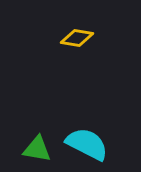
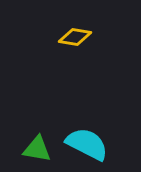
yellow diamond: moved 2 px left, 1 px up
